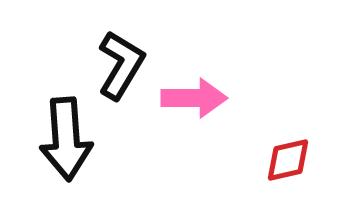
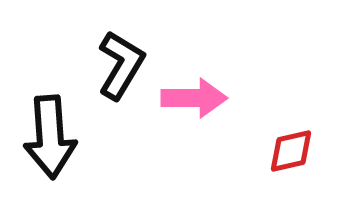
black arrow: moved 16 px left, 2 px up
red diamond: moved 3 px right, 9 px up
